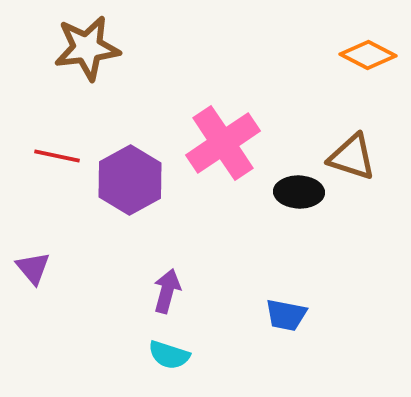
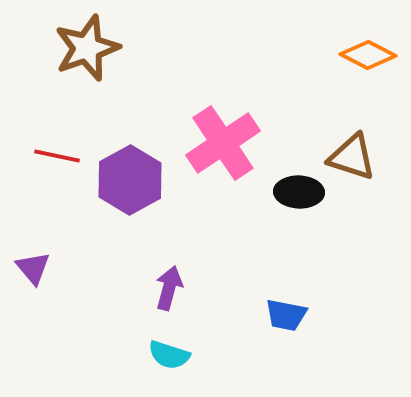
brown star: rotated 12 degrees counterclockwise
purple arrow: moved 2 px right, 3 px up
